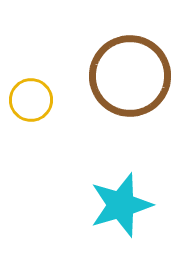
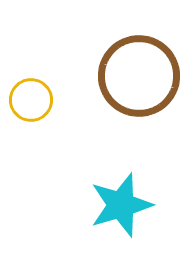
brown circle: moved 9 px right
